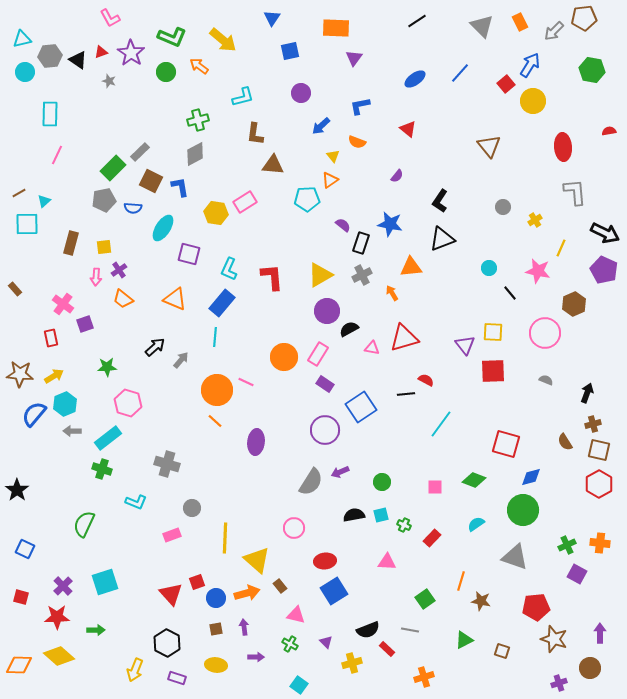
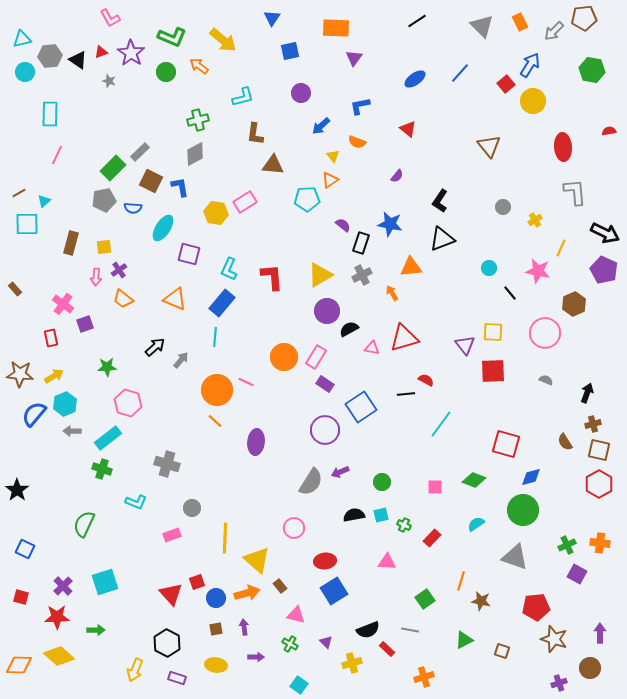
pink rectangle at (318, 354): moved 2 px left, 3 px down
